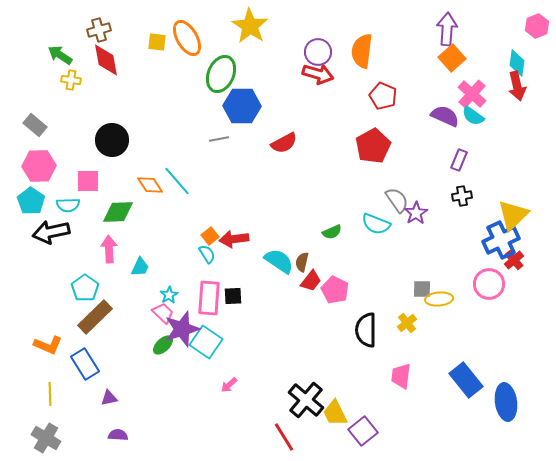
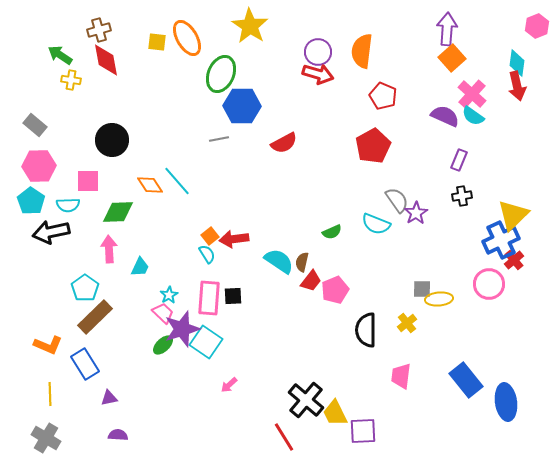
pink pentagon at (335, 290): rotated 24 degrees clockwise
purple square at (363, 431): rotated 36 degrees clockwise
